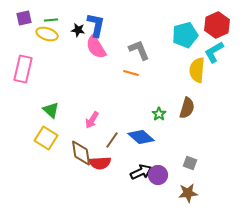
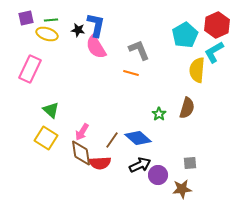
purple square: moved 2 px right
cyan pentagon: rotated 15 degrees counterclockwise
pink rectangle: moved 7 px right; rotated 12 degrees clockwise
pink arrow: moved 10 px left, 12 px down
blue diamond: moved 3 px left, 1 px down
gray square: rotated 24 degrees counterclockwise
black arrow: moved 1 px left, 7 px up
brown star: moved 6 px left, 4 px up
